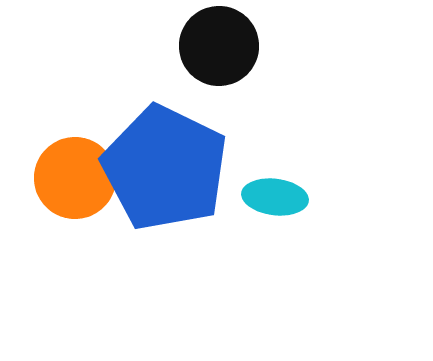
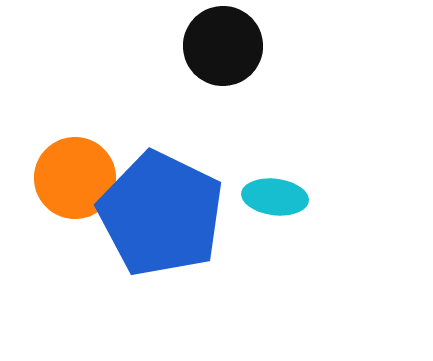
black circle: moved 4 px right
blue pentagon: moved 4 px left, 46 px down
